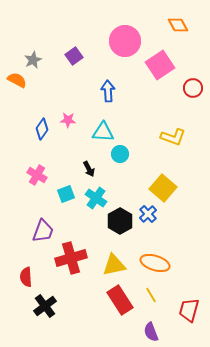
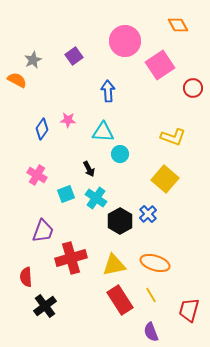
yellow square: moved 2 px right, 9 px up
